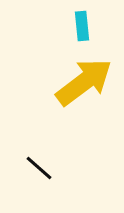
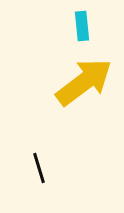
black line: rotated 32 degrees clockwise
